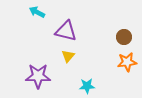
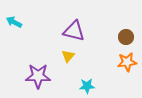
cyan arrow: moved 23 px left, 10 px down
purple triangle: moved 8 px right
brown circle: moved 2 px right
